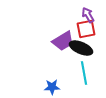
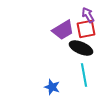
purple trapezoid: moved 11 px up
cyan line: moved 2 px down
blue star: rotated 21 degrees clockwise
